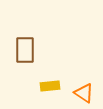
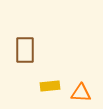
orange triangle: moved 3 px left; rotated 30 degrees counterclockwise
